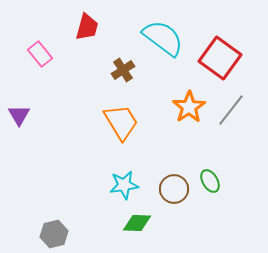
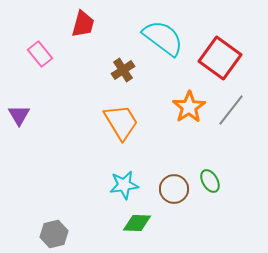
red trapezoid: moved 4 px left, 3 px up
